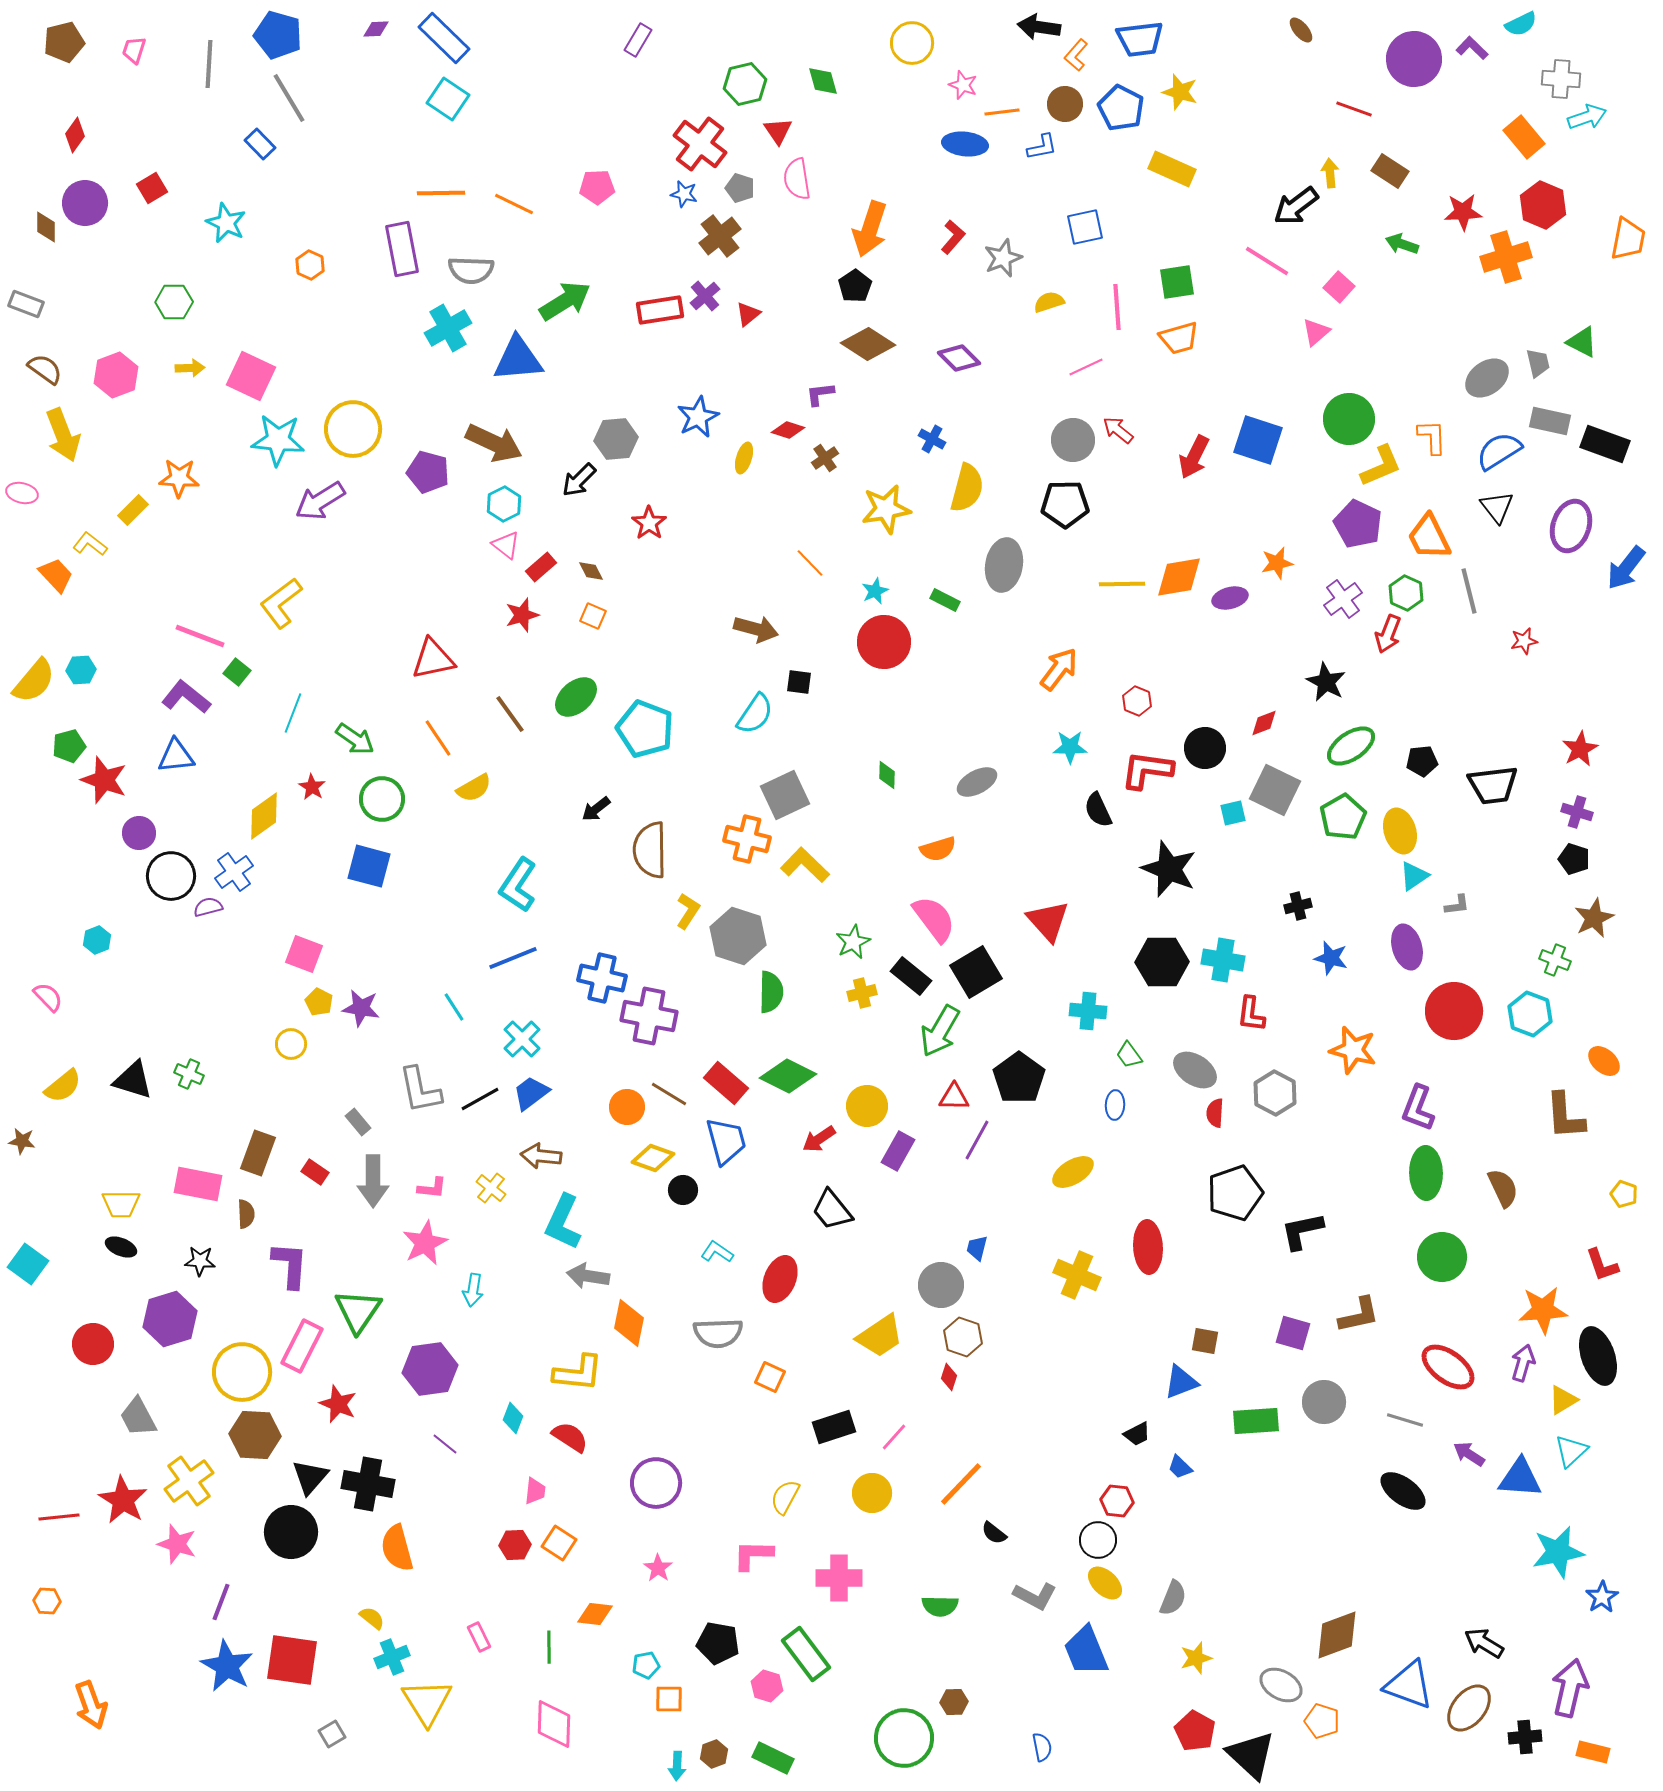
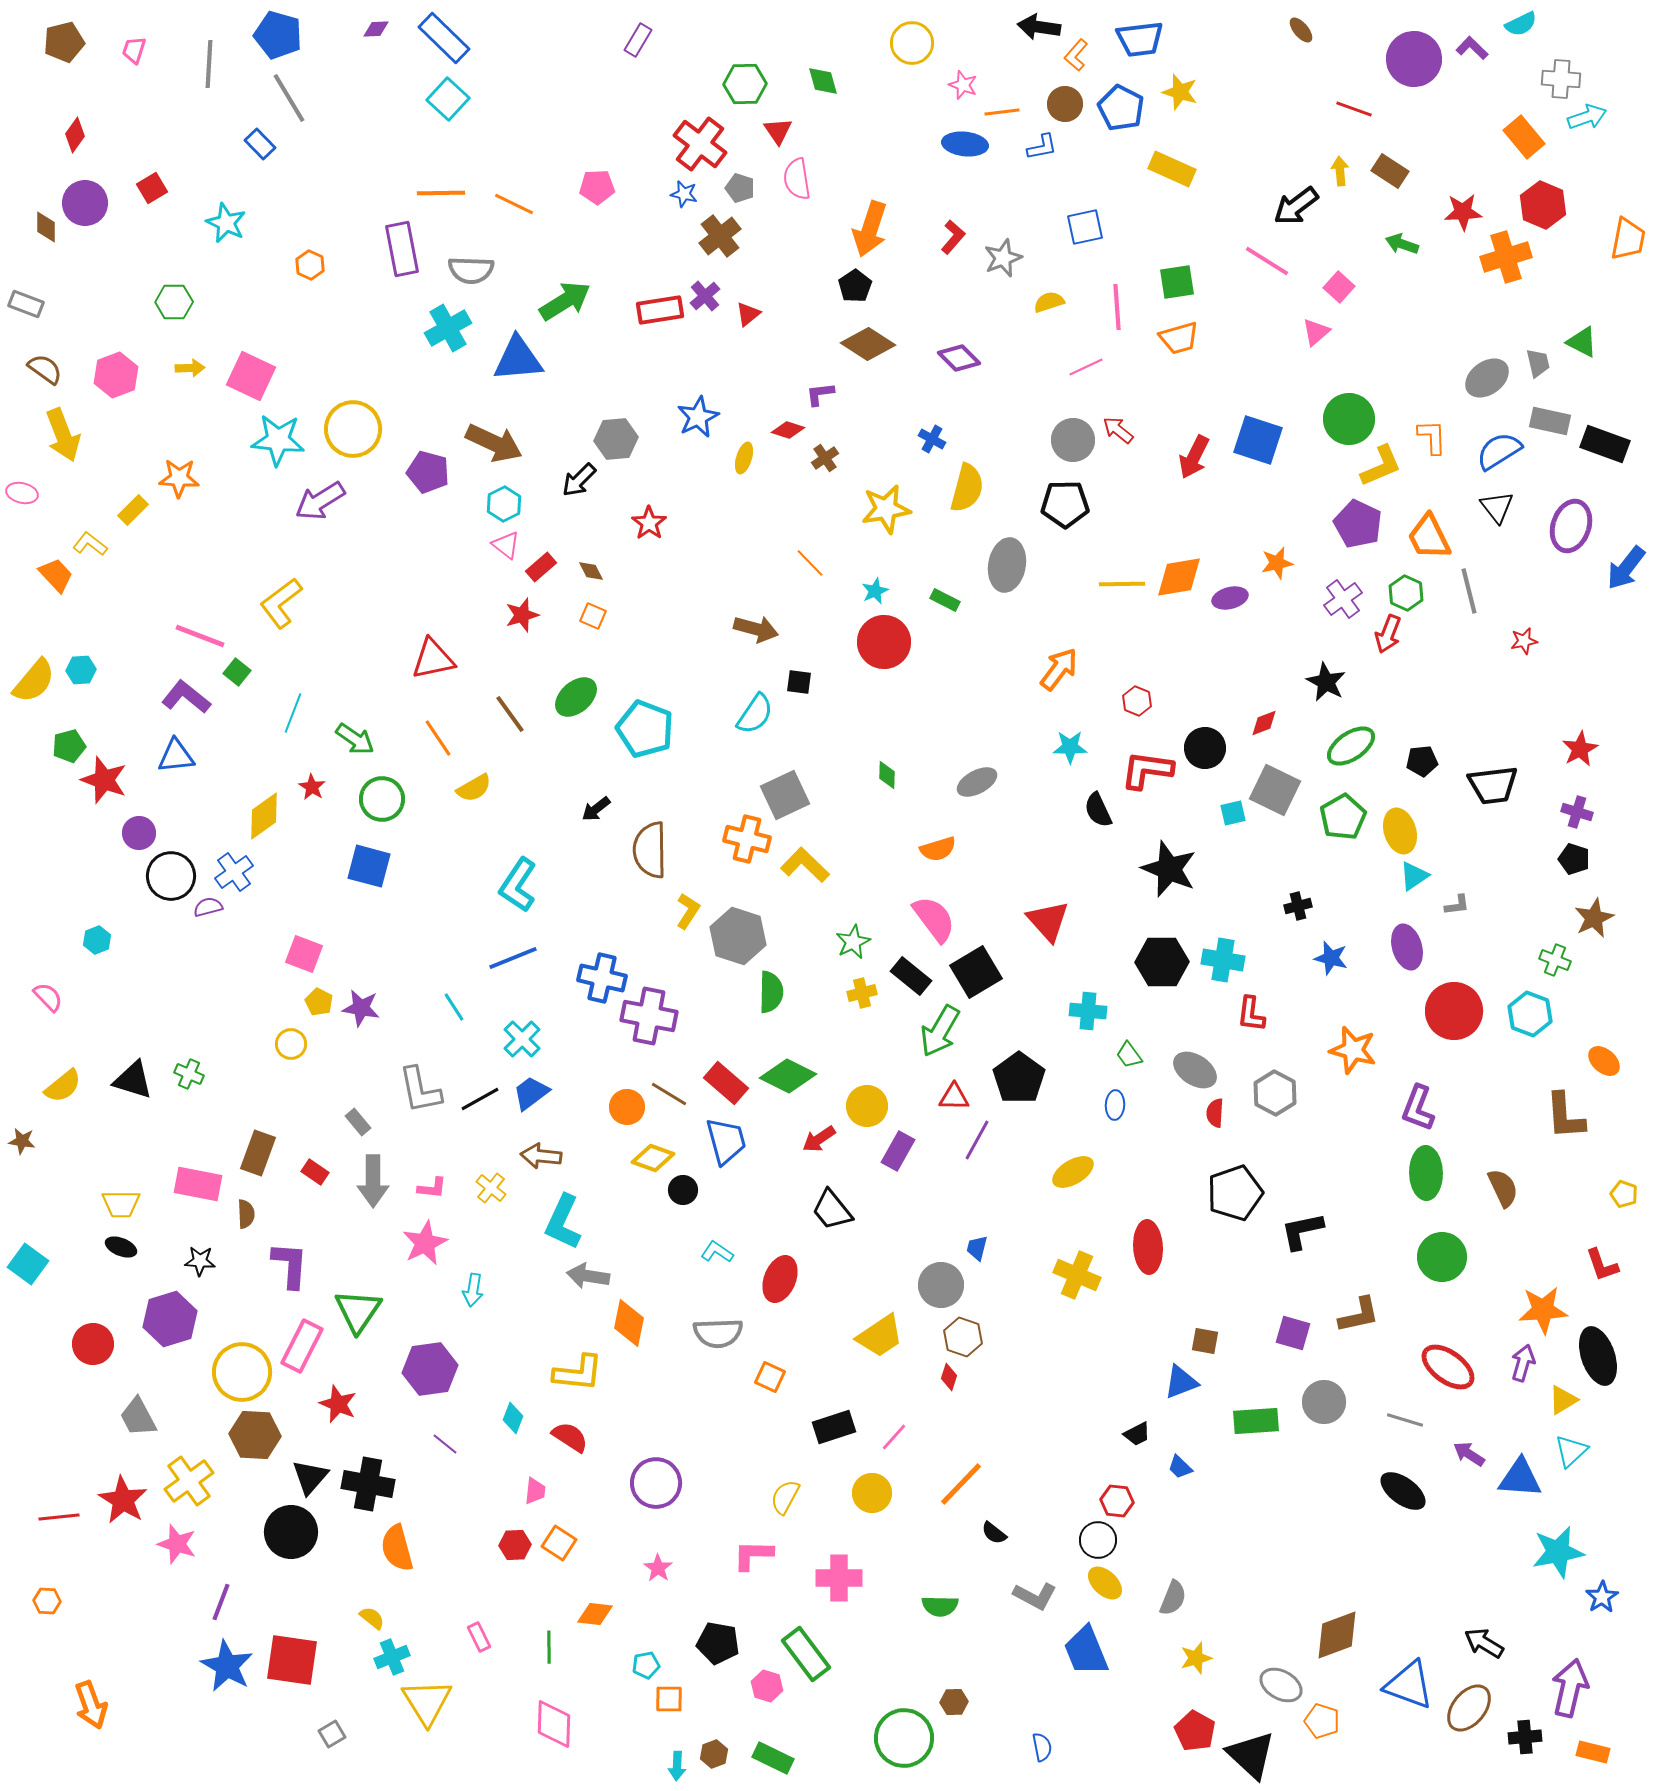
green hexagon at (745, 84): rotated 12 degrees clockwise
cyan square at (448, 99): rotated 9 degrees clockwise
yellow arrow at (1330, 173): moved 10 px right, 2 px up
gray ellipse at (1004, 565): moved 3 px right
